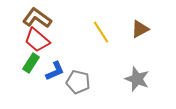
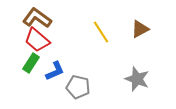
gray pentagon: moved 5 px down
